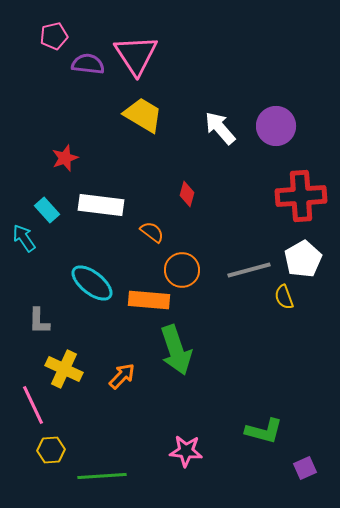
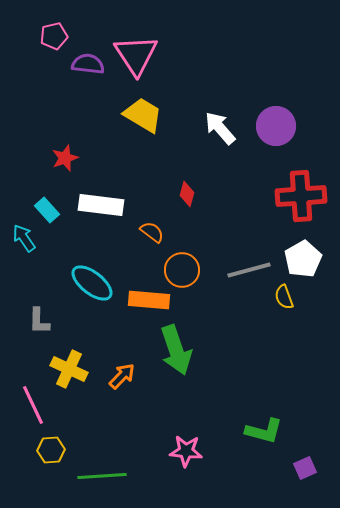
yellow cross: moved 5 px right
